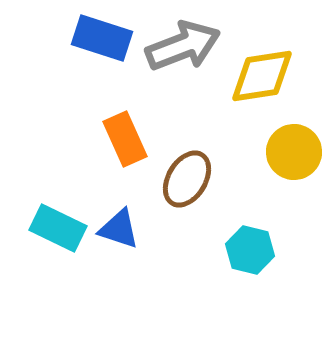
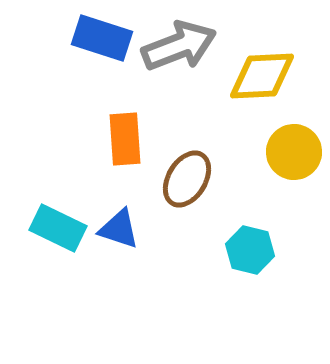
gray arrow: moved 4 px left
yellow diamond: rotated 6 degrees clockwise
orange rectangle: rotated 20 degrees clockwise
